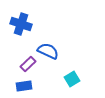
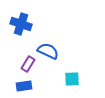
purple rectangle: rotated 14 degrees counterclockwise
cyan square: rotated 28 degrees clockwise
